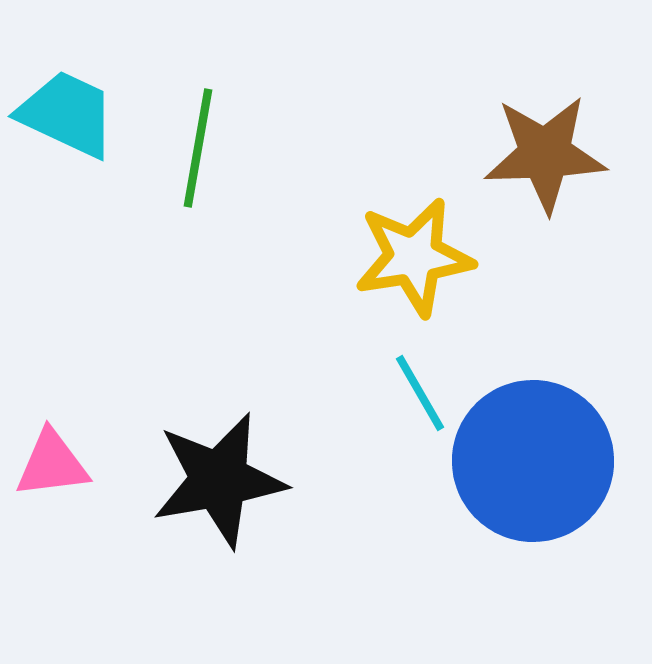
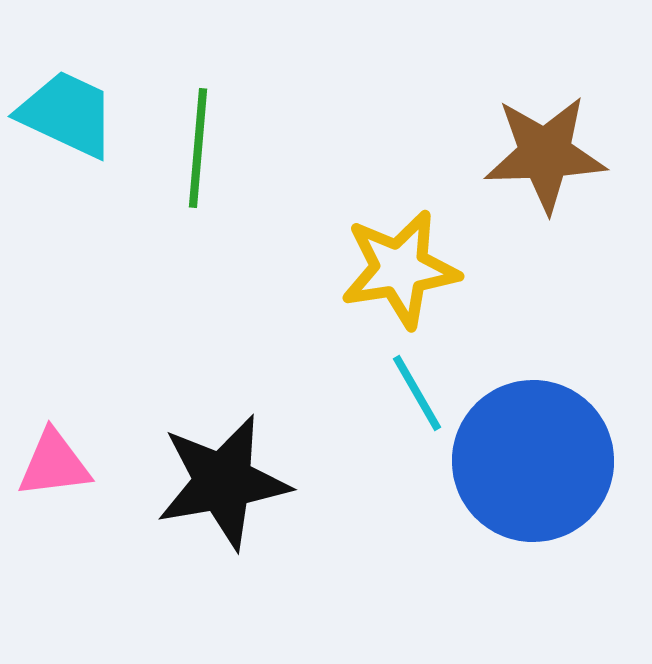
green line: rotated 5 degrees counterclockwise
yellow star: moved 14 px left, 12 px down
cyan line: moved 3 px left
pink triangle: moved 2 px right
black star: moved 4 px right, 2 px down
